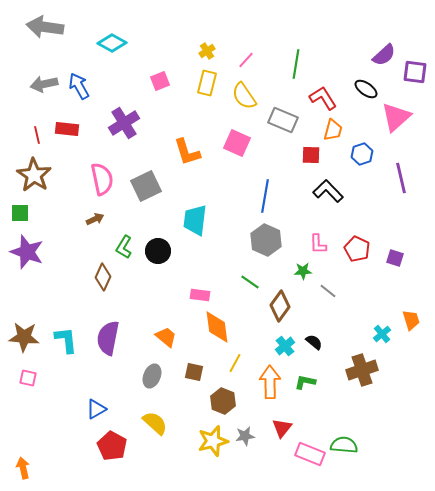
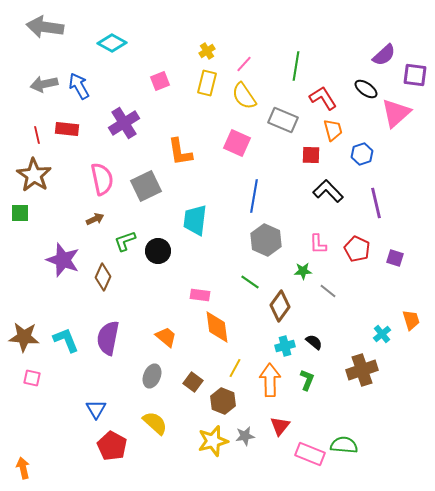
pink line at (246, 60): moved 2 px left, 4 px down
green line at (296, 64): moved 2 px down
purple square at (415, 72): moved 3 px down
pink triangle at (396, 117): moved 4 px up
orange trapezoid at (333, 130): rotated 30 degrees counterclockwise
orange L-shape at (187, 152): moved 7 px left; rotated 8 degrees clockwise
purple line at (401, 178): moved 25 px left, 25 px down
blue line at (265, 196): moved 11 px left
green L-shape at (124, 247): moved 1 px right, 6 px up; rotated 40 degrees clockwise
purple star at (27, 252): moved 36 px right, 8 px down
cyan L-shape at (66, 340): rotated 16 degrees counterclockwise
cyan cross at (285, 346): rotated 24 degrees clockwise
yellow line at (235, 363): moved 5 px down
brown square at (194, 372): moved 1 px left, 10 px down; rotated 24 degrees clockwise
pink square at (28, 378): moved 4 px right
orange arrow at (270, 382): moved 2 px up
green L-shape at (305, 382): moved 2 px right, 2 px up; rotated 100 degrees clockwise
blue triangle at (96, 409): rotated 30 degrees counterclockwise
red triangle at (282, 428): moved 2 px left, 2 px up
